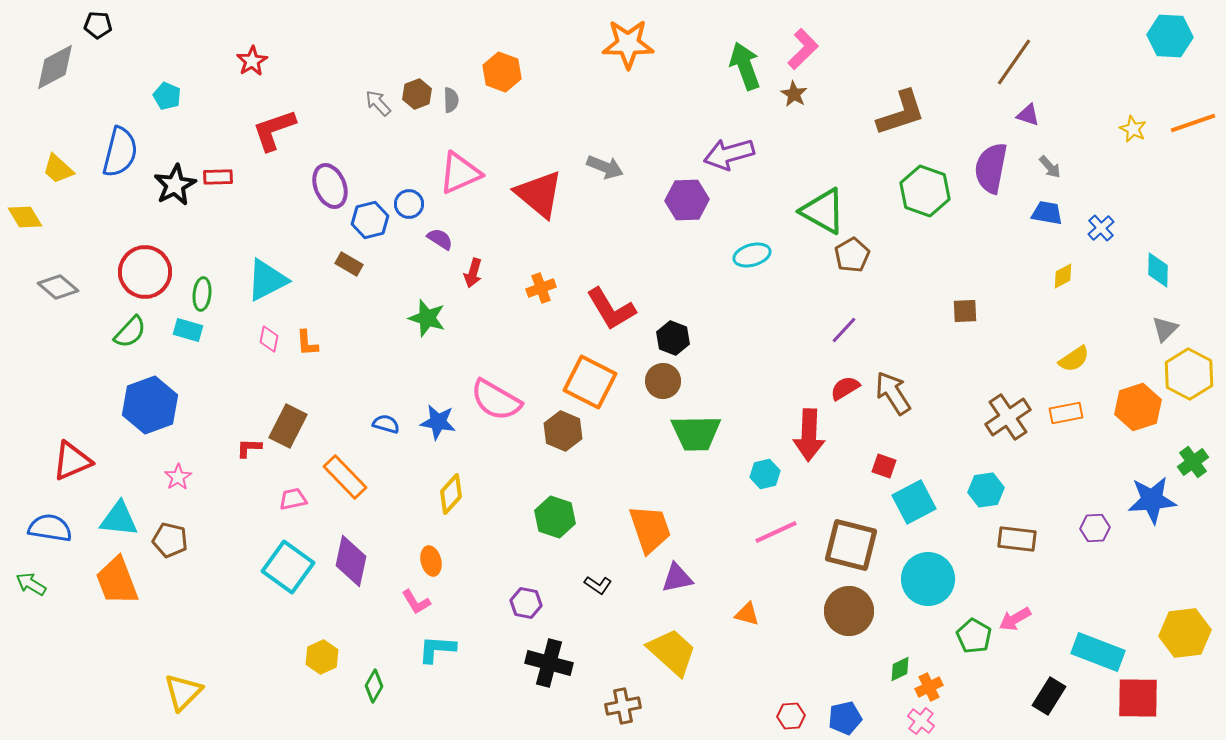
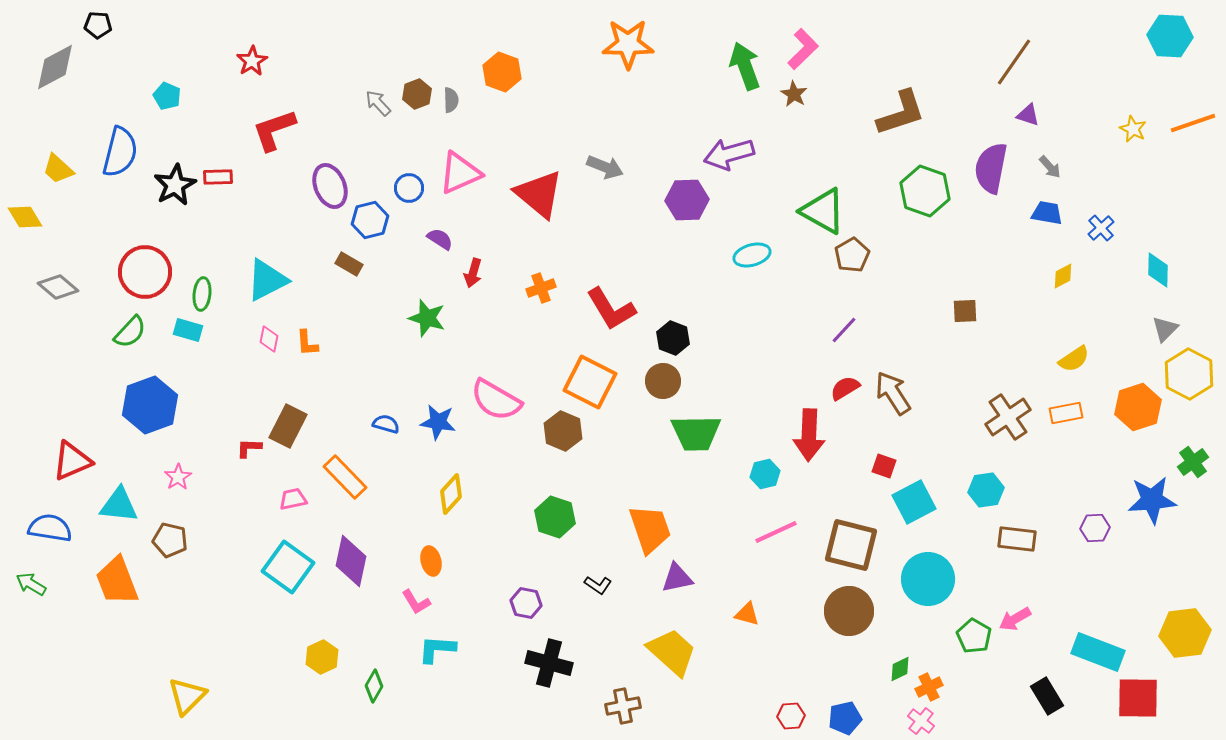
blue circle at (409, 204): moved 16 px up
cyan triangle at (119, 519): moved 14 px up
yellow triangle at (183, 692): moved 4 px right, 4 px down
black rectangle at (1049, 696): moved 2 px left; rotated 63 degrees counterclockwise
